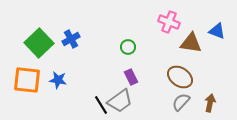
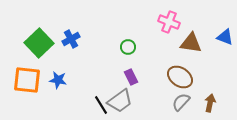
blue triangle: moved 8 px right, 6 px down
